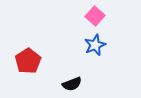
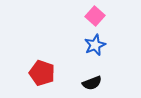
red pentagon: moved 14 px right, 12 px down; rotated 20 degrees counterclockwise
black semicircle: moved 20 px right, 1 px up
